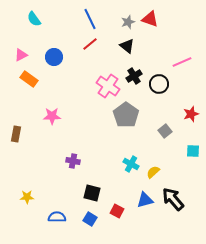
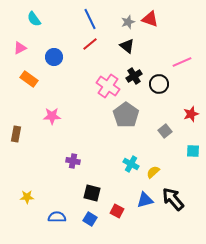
pink triangle: moved 1 px left, 7 px up
